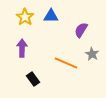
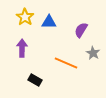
blue triangle: moved 2 px left, 6 px down
gray star: moved 1 px right, 1 px up
black rectangle: moved 2 px right, 1 px down; rotated 24 degrees counterclockwise
